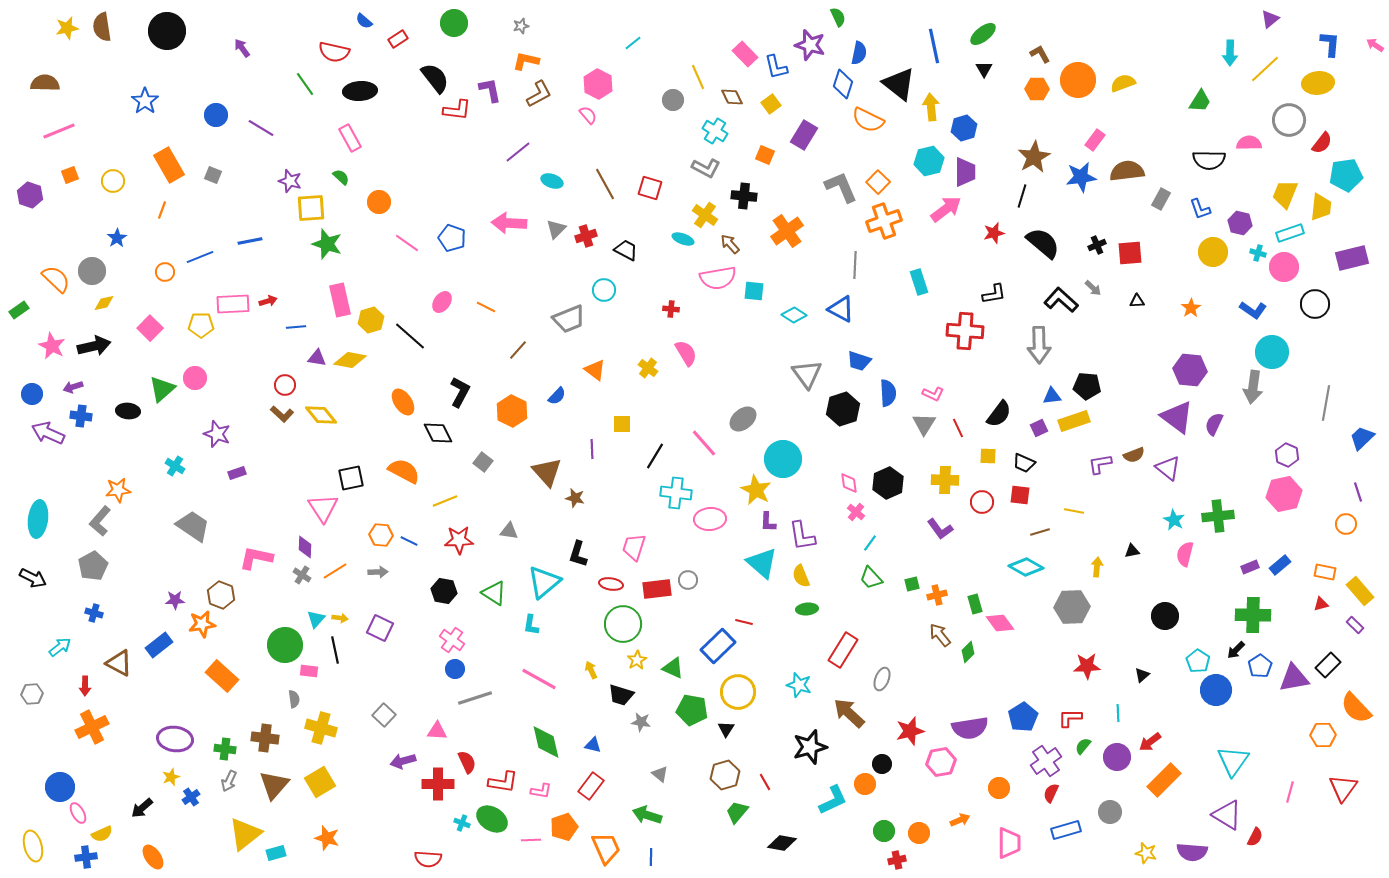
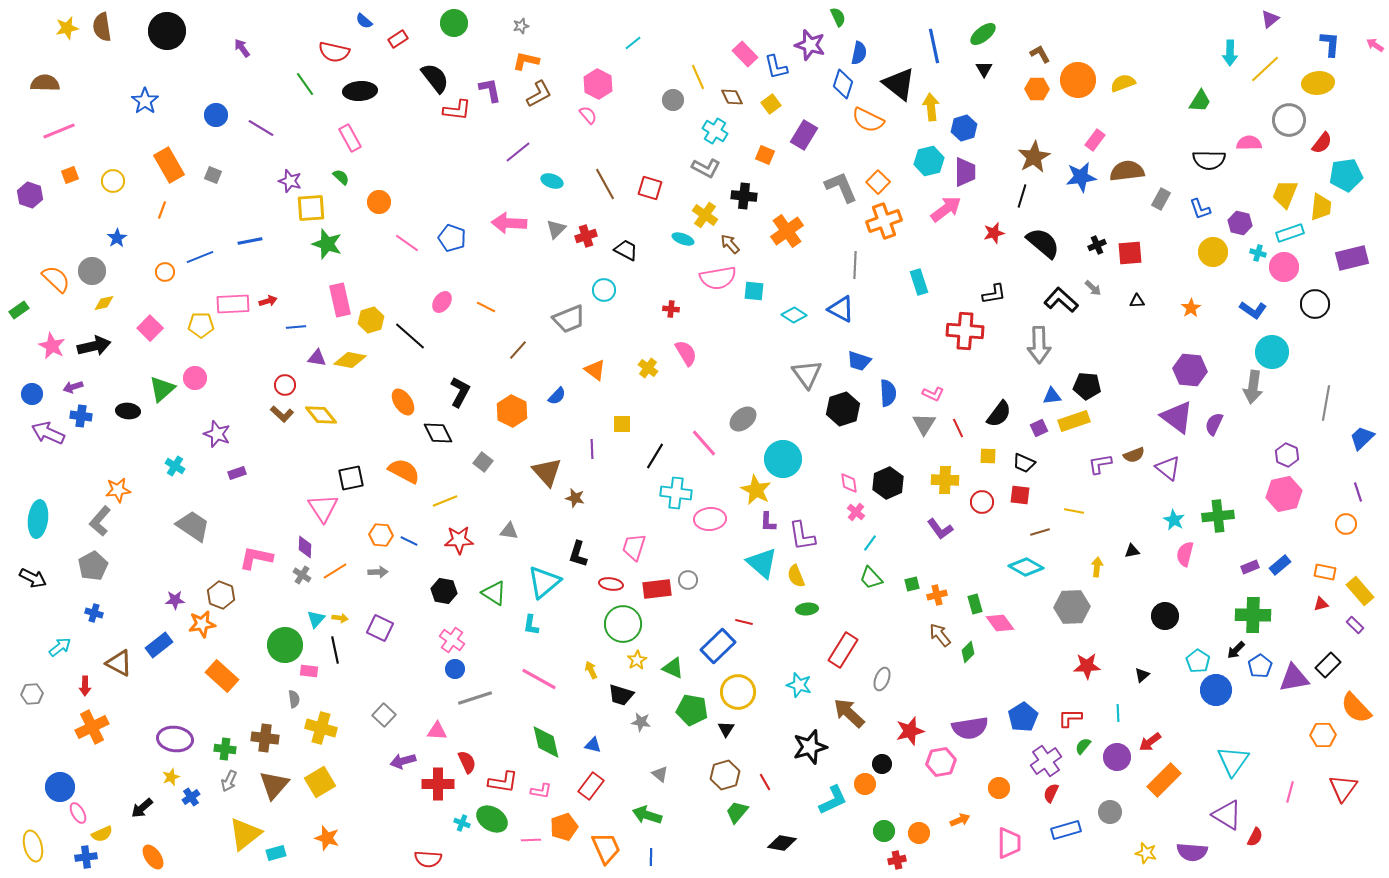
yellow semicircle at (801, 576): moved 5 px left
